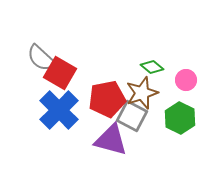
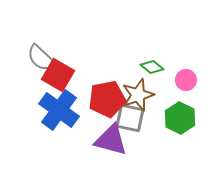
red square: moved 2 px left, 2 px down
brown star: moved 4 px left, 2 px down
blue cross: rotated 9 degrees counterclockwise
gray square: moved 2 px left, 2 px down; rotated 16 degrees counterclockwise
